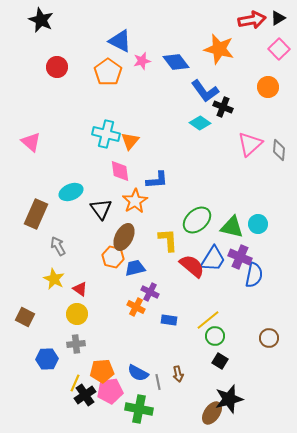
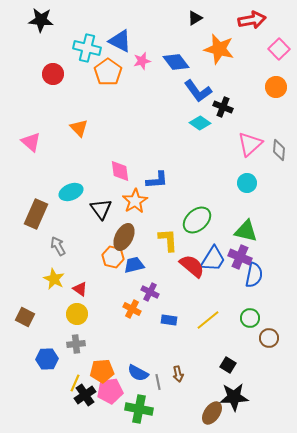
black triangle at (278, 18): moved 83 px left
black star at (41, 20): rotated 20 degrees counterclockwise
red circle at (57, 67): moved 4 px left, 7 px down
orange circle at (268, 87): moved 8 px right
blue L-shape at (205, 91): moved 7 px left
cyan cross at (106, 134): moved 19 px left, 86 px up
orange triangle at (130, 141): moved 51 px left, 13 px up; rotated 24 degrees counterclockwise
cyan circle at (258, 224): moved 11 px left, 41 px up
green triangle at (232, 227): moved 14 px right, 4 px down
blue trapezoid at (135, 268): moved 1 px left, 3 px up
orange cross at (136, 307): moved 4 px left, 2 px down
green circle at (215, 336): moved 35 px right, 18 px up
black square at (220, 361): moved 8 px right, 4 px down
black star at (229, 399): moved 5 px right, 2 px up; rotated 12 degrees clockwise
